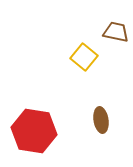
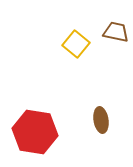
yellow square: moved 8 px left, 13 px up
red hexagon: moved 1 px right, 1 px down
